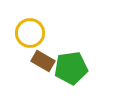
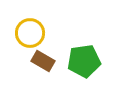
green pentagon: moved 13 px right, 7 px up
